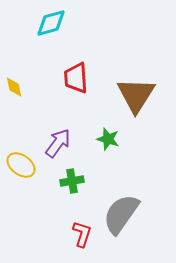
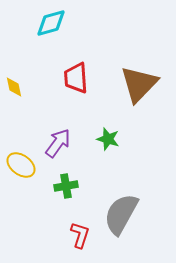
brown triangle: moved 3 px right, 11 px up; rotated 12 degrees clockwise
green cross: moved 6 px left, 5 px down
gray semicircle: rotated 6 degrees counterclockwise
red L-shape: moved 2 px left, 1 px down
